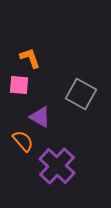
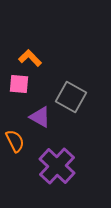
orange L-shape: rotated 25 degrees counterclockwise
pink square: moved 1 px up
gray square: moved 10 px left, 3 px down
orange semicircle: moved 8 px left; rotated 15 degrees clockwise
